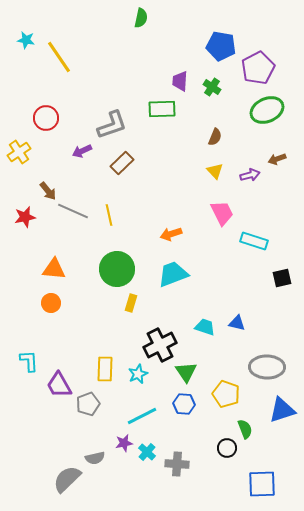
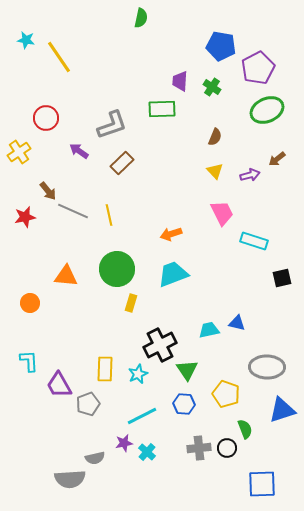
purple arrow at (82, 151): moved 3 px left; rotated 60 degrees clockwise
brown arrow at (277, 159): rotated 18 degrees counterclockwise
orange triangle at (54, 269): moved 12 px right, 7 px down
orange circle at (51, 303): moved 21 px left
cyan trapezoid at (205, 327): moved 4 px right, 3 px down; rotated 30 degrees counterclockwise
green triangle at (186, 372): moved 1 px right, 2 px up
gray cross at (177, 464): moved 22 px right, 16 px up; rotated 10 degrees counterclockwise
gray semicircle at (67, 479): moved 3 px right; rotated 140 degrees counterclockwise
